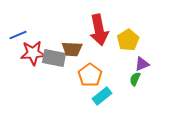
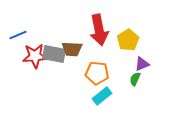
red star: moved 2 px right, 3 px down
gray rectangle: moved 4 px up
orange pentagon: moved 7 px right, 2 px up; rotated 30 degrees counterclockwise
